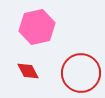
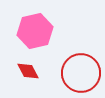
pink hexagon: moved 2 px left, 4 px down
